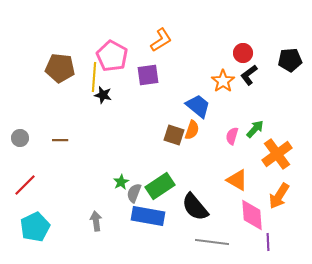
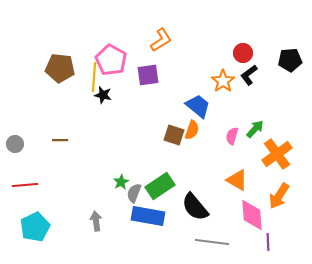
pink pentagon: moved 1 px left, 4 px down
gray circle: moved 5 px left, 6 px down
red line: rotated 40 degrees clockwise
